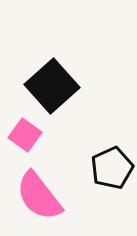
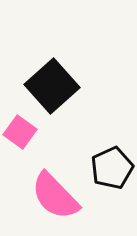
pink square: moved 5 px left, 3 px up
pink semicircle: moved 16 px right; rotated 6 degrees counterclockwise
